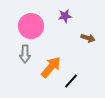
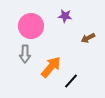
purple star: rotated 16 degrees clockwise
brown arrow: rotated 136 degrees clockwise
